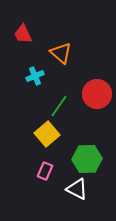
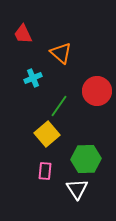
cyan cross: moved 2 px left, 2 px down
red circle: moved 3 px up
green hexagon: moved 1 px left
pink rectangle: rotated 18 degrees counterclockwise
white triangle: rotated 30 degrees clockwise
